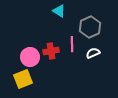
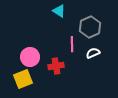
red cross: moved 5 px right, 15 px down
